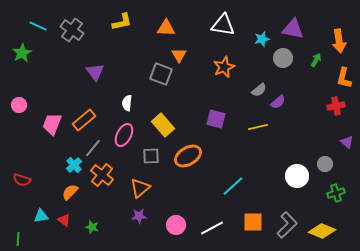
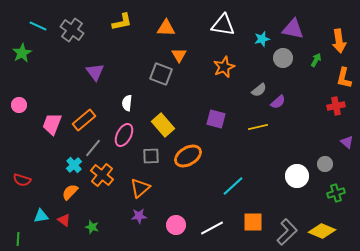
gray L-shape at (287, 225): moved 7 px down
